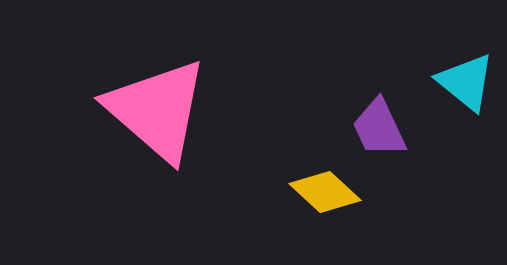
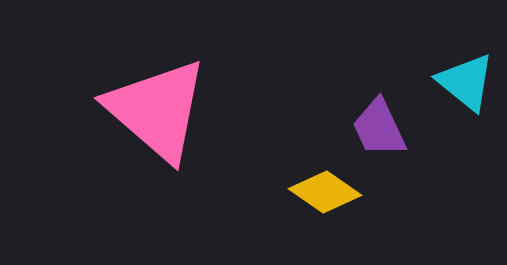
yellow diamond: rotated 8 degrees counterclockwise
